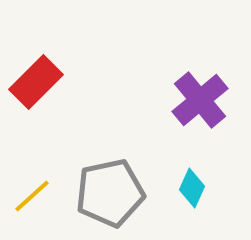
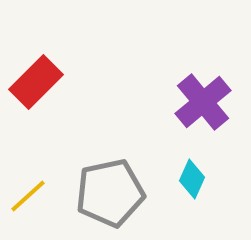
purple cross: moved 3 px right, 2 px down
cyan diamond: moved 9 px up
yellow line: moved 4 px left
